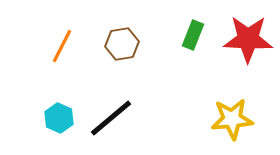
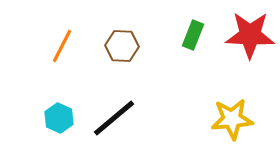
red star: moved 2 px right, 4 px up
brown hexagon: moved 2 px down; rotated 12 degrees clockwise
black line: moved 3 px right
